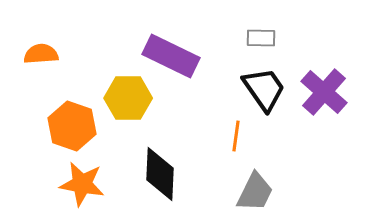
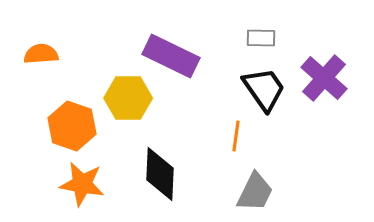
purple cross: moved 14 px up
